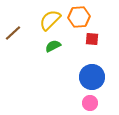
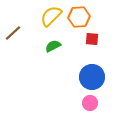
yellow semicircle: moved 1 px right, 4 px up
